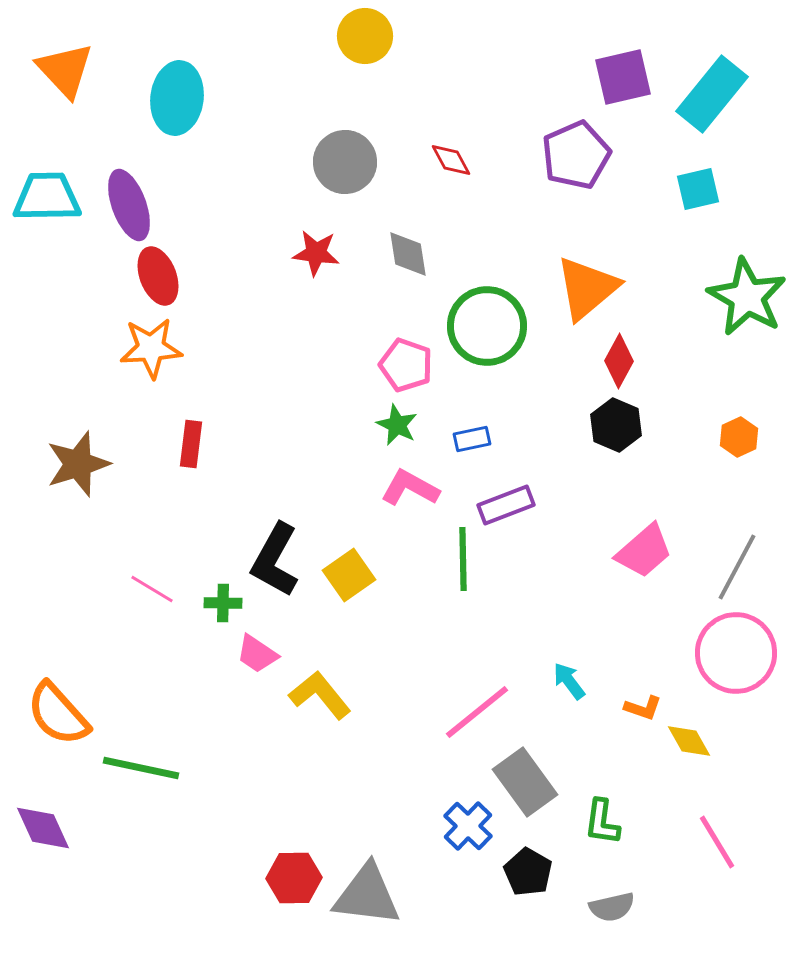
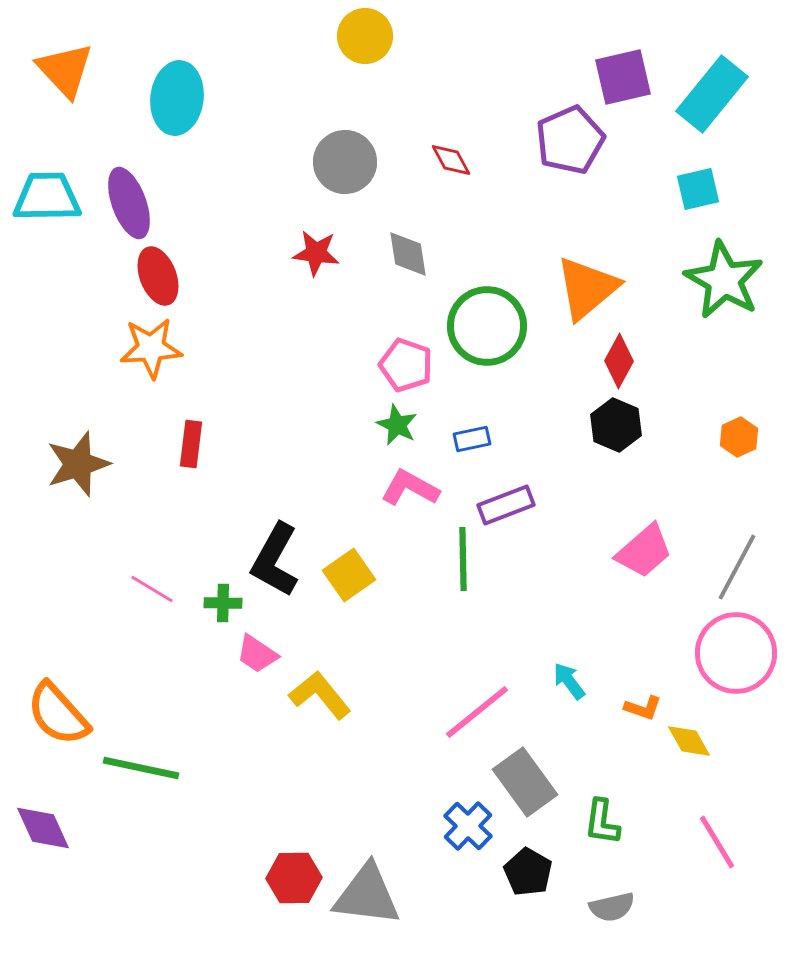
purple pentagon at (576, 155): moved 6 px left, 15 px up
purple ellipse at (129, 205): moved 2 px up
green star at (747, 297): moved 23 px left, 17 px up
